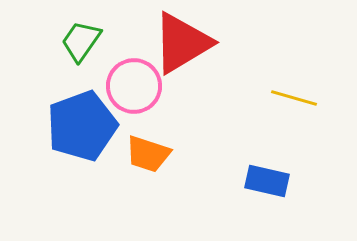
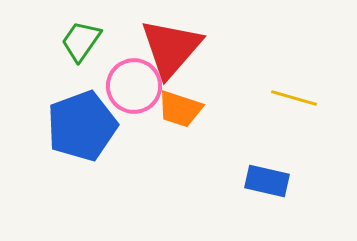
red triangle: moved 11 px left, 5 px down; rotated 18 degrees counterclockwise
orange trapezoid: moved 32 px right, 45 px up
